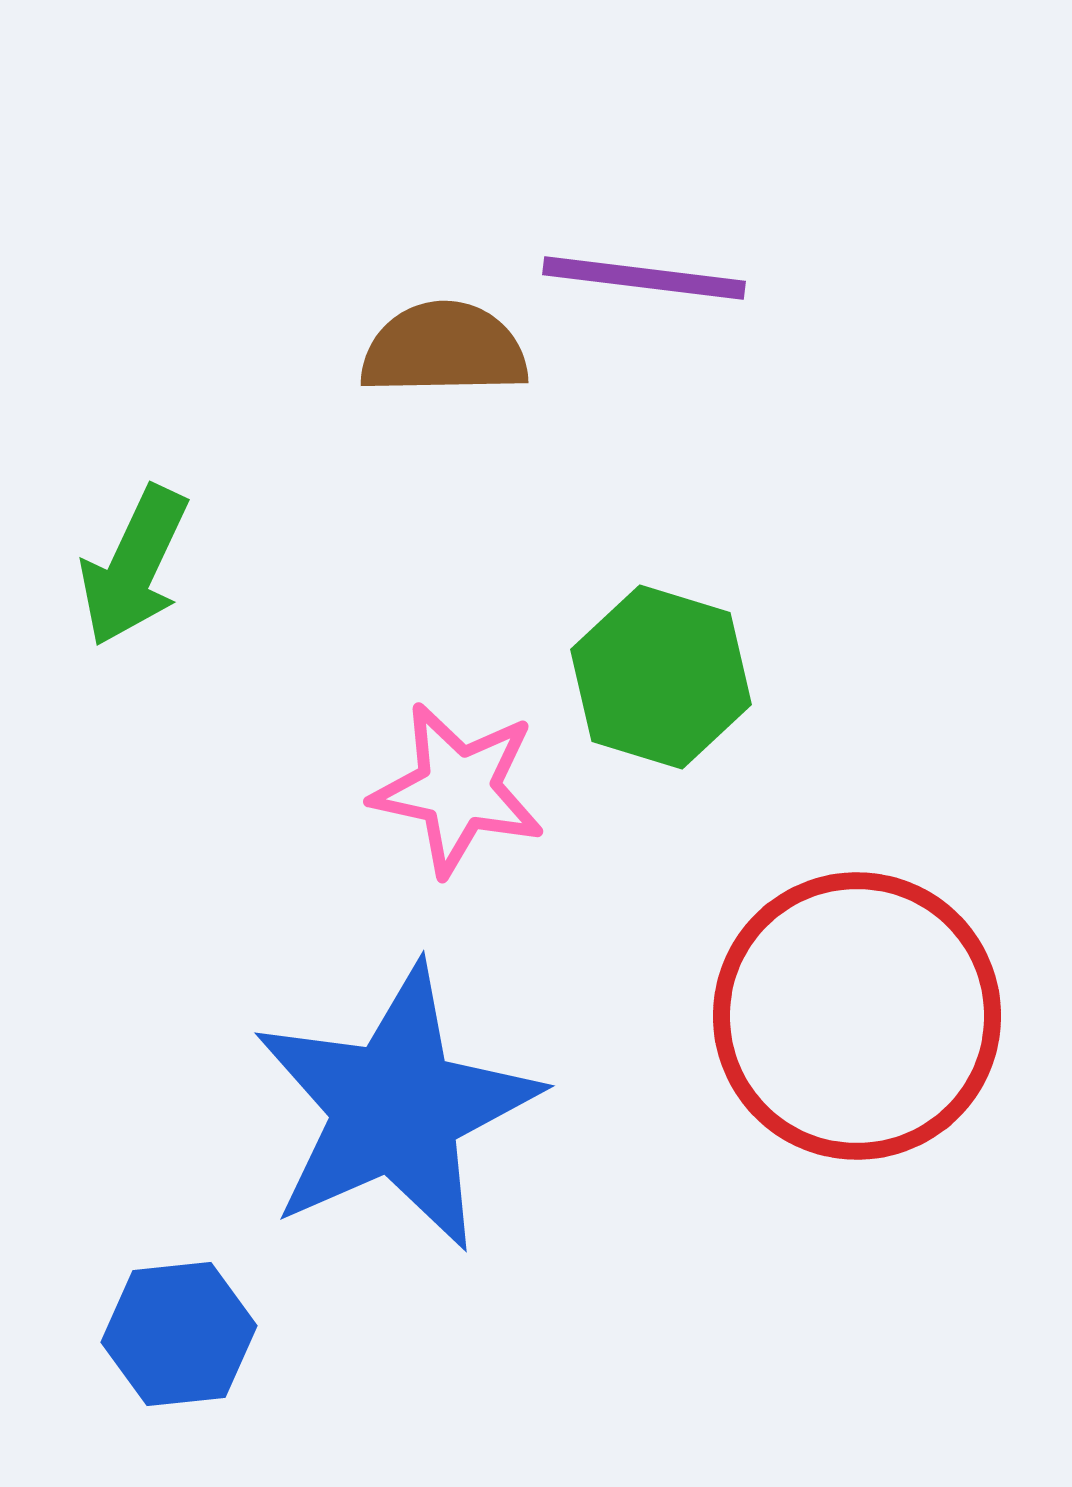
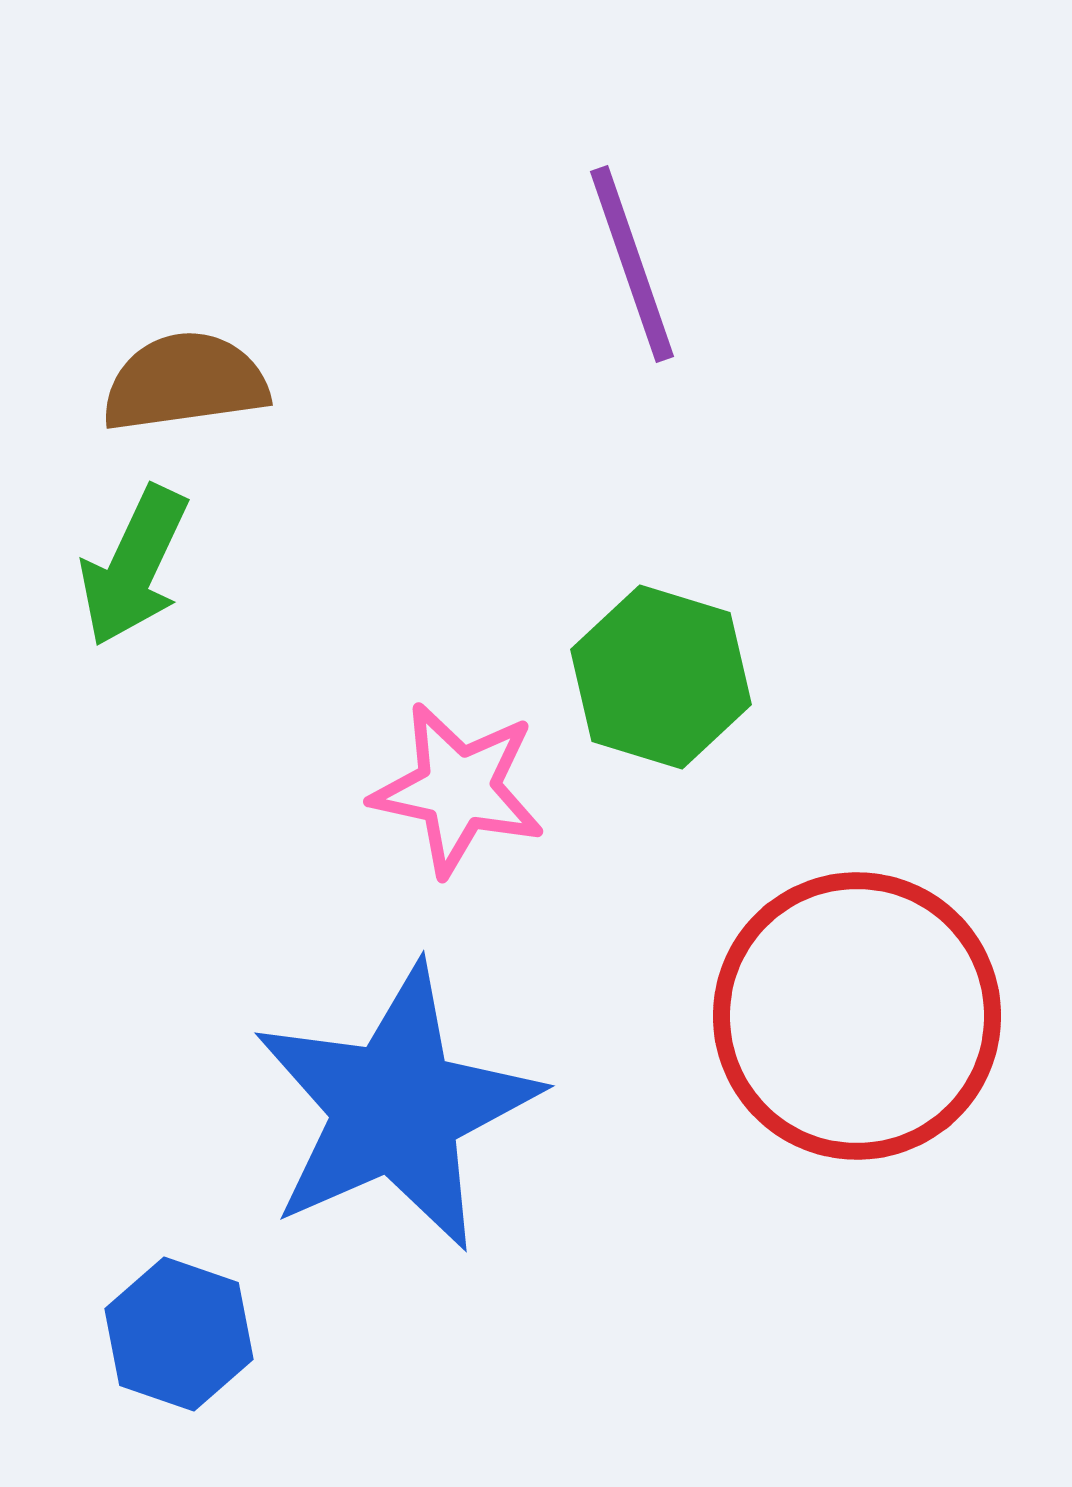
purple line: moved 12 px left, 14 px up; rotated 64 degrees clockwise
brown semicircle: moved 259 px left, 33 px down; rotated 7 degrees counterclockwise
blue hexagon: rotated 25 degrees clockwise
